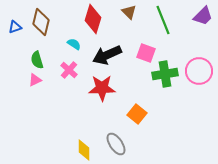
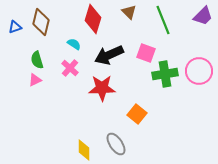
black arrow: moved 2 px right
pink cross: moved 1 px right, 2 px up
